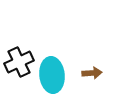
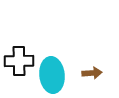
black cross: moved 1 px up; rotated 24 degrees clockwise
